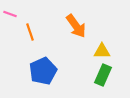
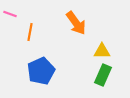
orange arrow: moved 3 px up
orange line: rotated 30 degrees clockwise
blue pentagon: moved 2 px left
